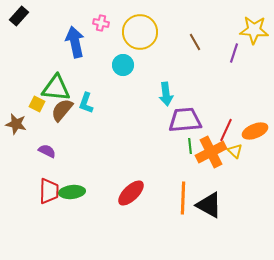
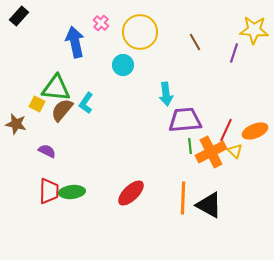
pink cross: rotated 28 degrees clockwise
cyan L-shape: rotated 15 degrees clockwise
